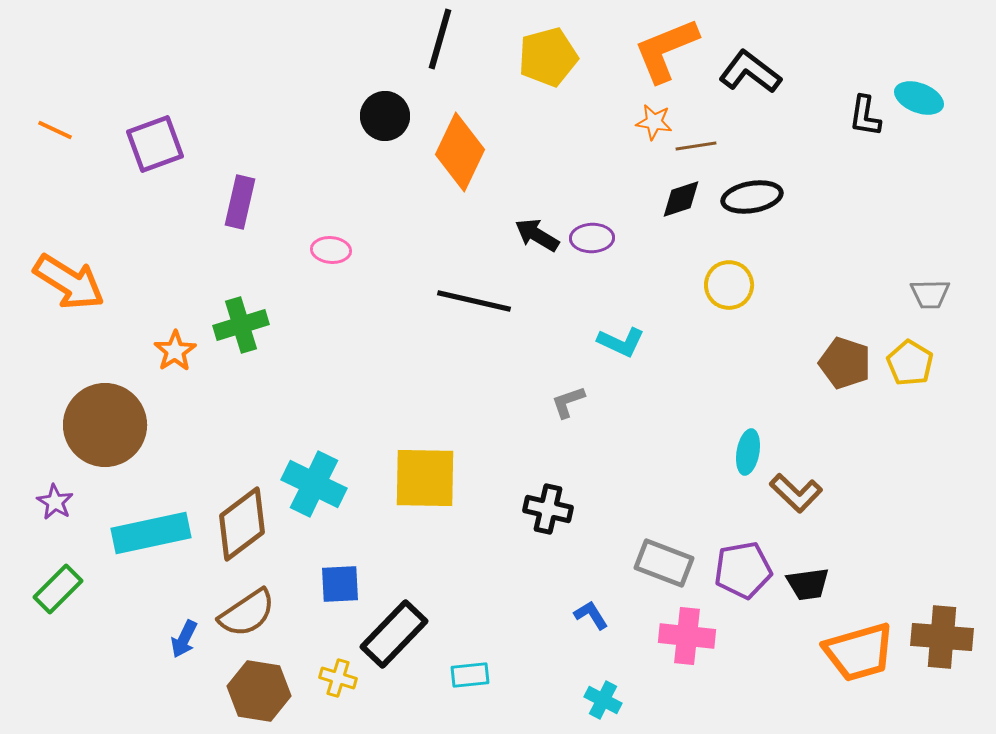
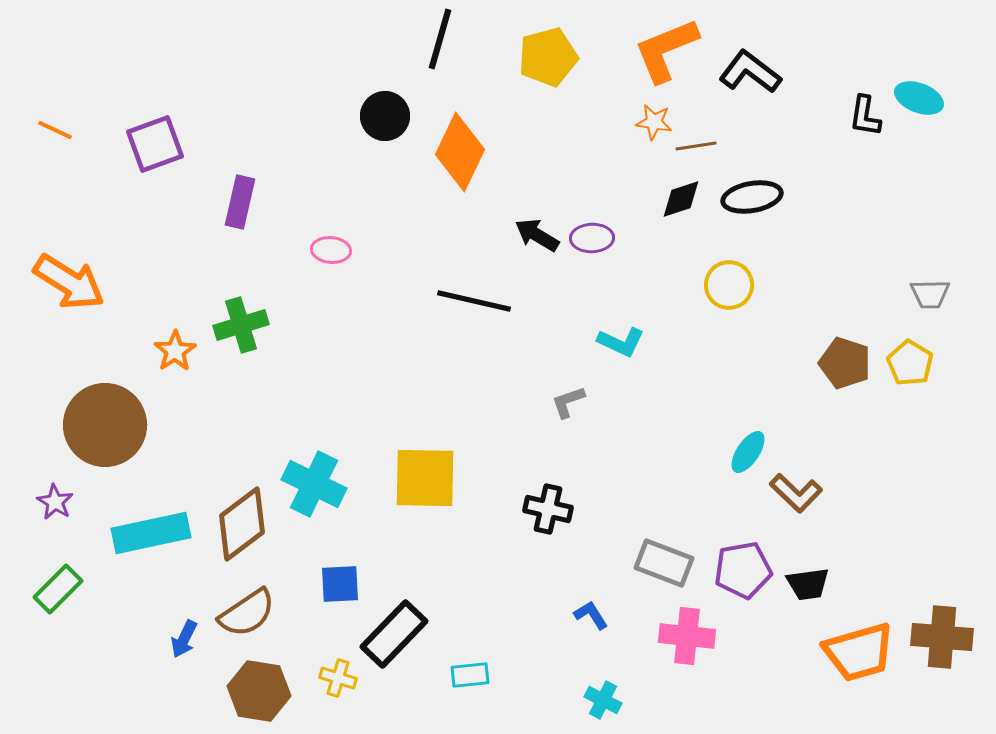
cyan ellipse at (748, 452): rotated 24 degrees clockwise
